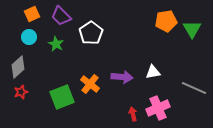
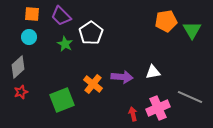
orange square: rotated 28 degrees clockwise
green triangle: moved 1 px down
green star: moved 9 px right
orange cross: moved 3 px right
gray line: moved 4 px left, 9 px down
green square: moved 3 px down
